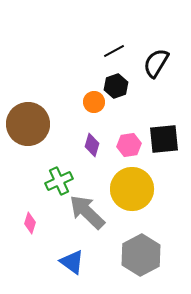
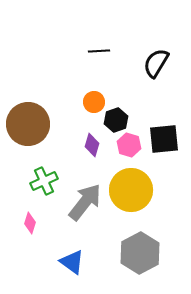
black line: moved 15 px left; rotated 25 degrees clockwise
black hexagon: moved 34 px down
pink hexagon: rotated 25 degrees clockwise
green cross: moved 15 px left
yellow circle: moved 1 px left, 1 px down
gray arrow: moved 2 px left, 10 px up; rotated 84 degrees clockwise
gray hexagon: moved 1 px left, 2 px up
